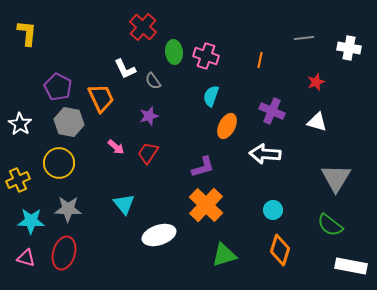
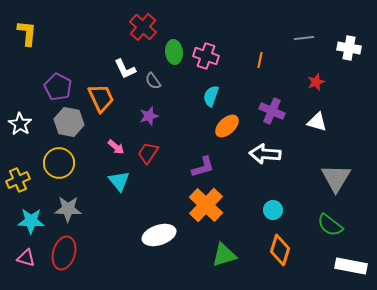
orange ellipse: rotated 20 degrees clockwise
cyan triangle: moved 5 px left, 23 px up
